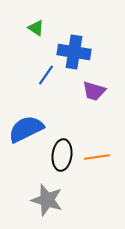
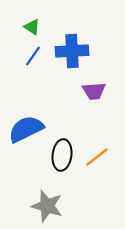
green triangle: moved 4 px left, 1 px up
blue cross: moved 2 px left, 1 px up; rotated 12 degrees counterclockwise
blue line: moved 13 px left, 19 px up
purple trapezoid: rotated 20 degrees counterclockwise
orange line: rotated 30 degrees counterclockwise
gray star: moved 6 px down
